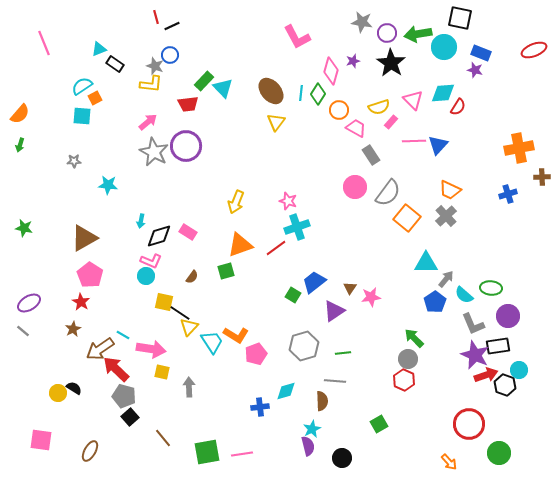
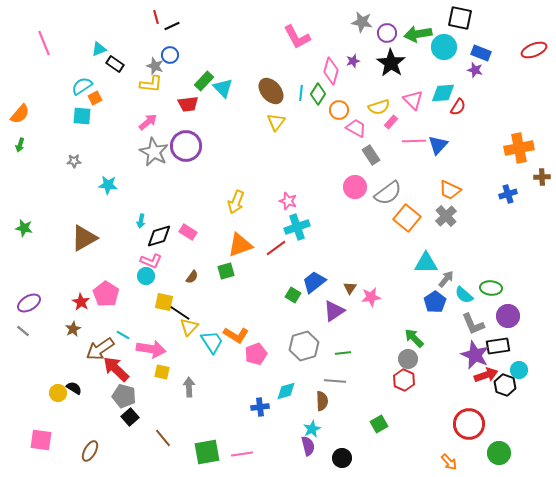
gray semicircle at (388, 193): rotated 16 degrees clockwise
pink pentagon at (90, 275): moved 16 px right, 19 px down
